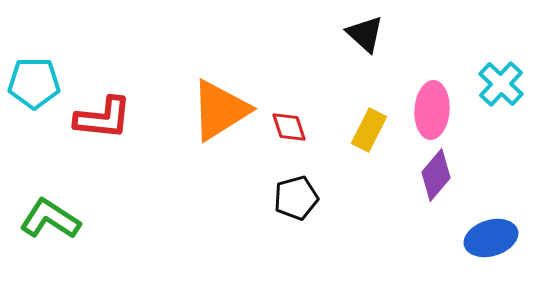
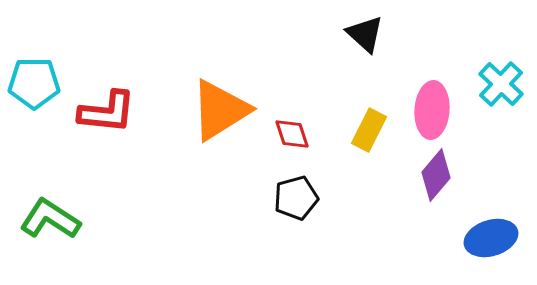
red L-shape: moved 4 px right, 6 px up
red diamond: moved 3 px right, 7 px down
